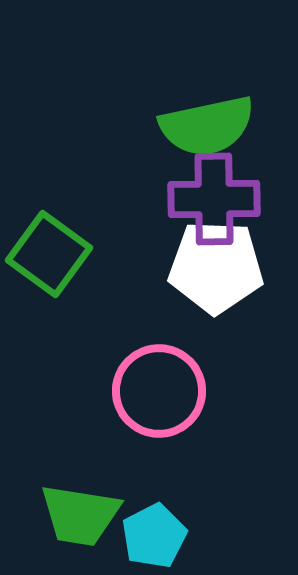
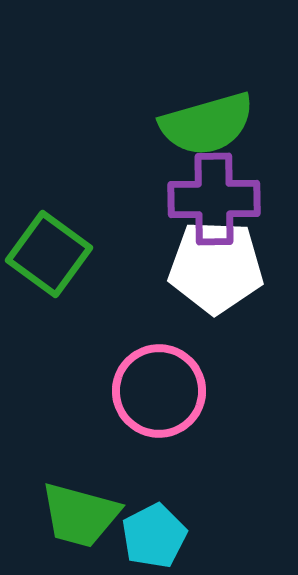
green semicircle: moved 2 px up; rotated 4 degrees counterclockwise
green trapezoid: rotated 6 degrees clockwise
